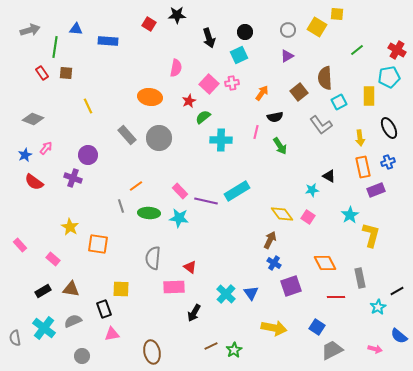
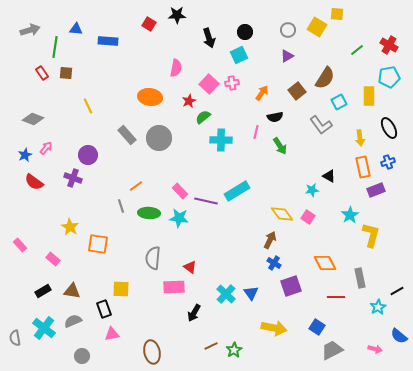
red cross at (397, 50): moved 8 px left, 5 px up
brown semicircle at (325, 78): rotated 145 degrees counterclockwise
brown square at (299, 92): moved 2 px left, 1 px up
brown triangle at (71, 289): moved 1 px right, 2 px down
